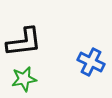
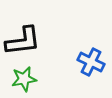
black L-shape: moved 1 px left, 1 px up
